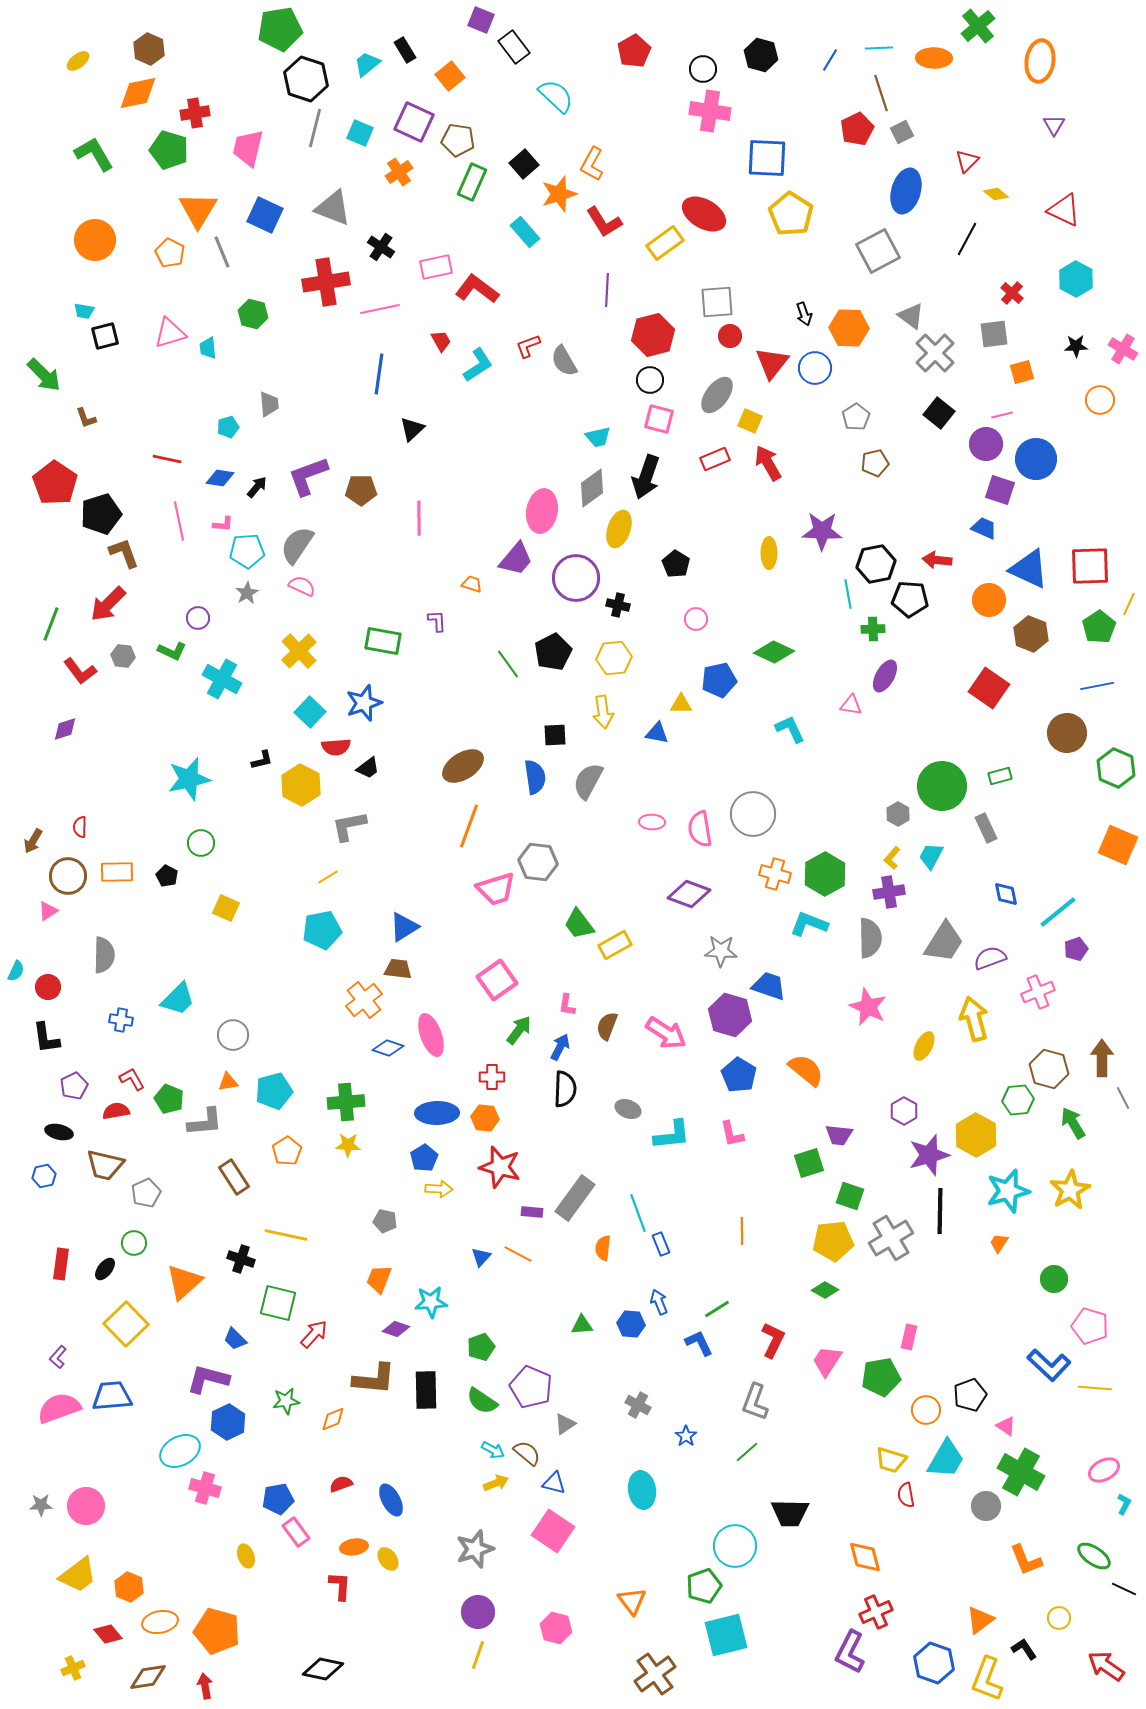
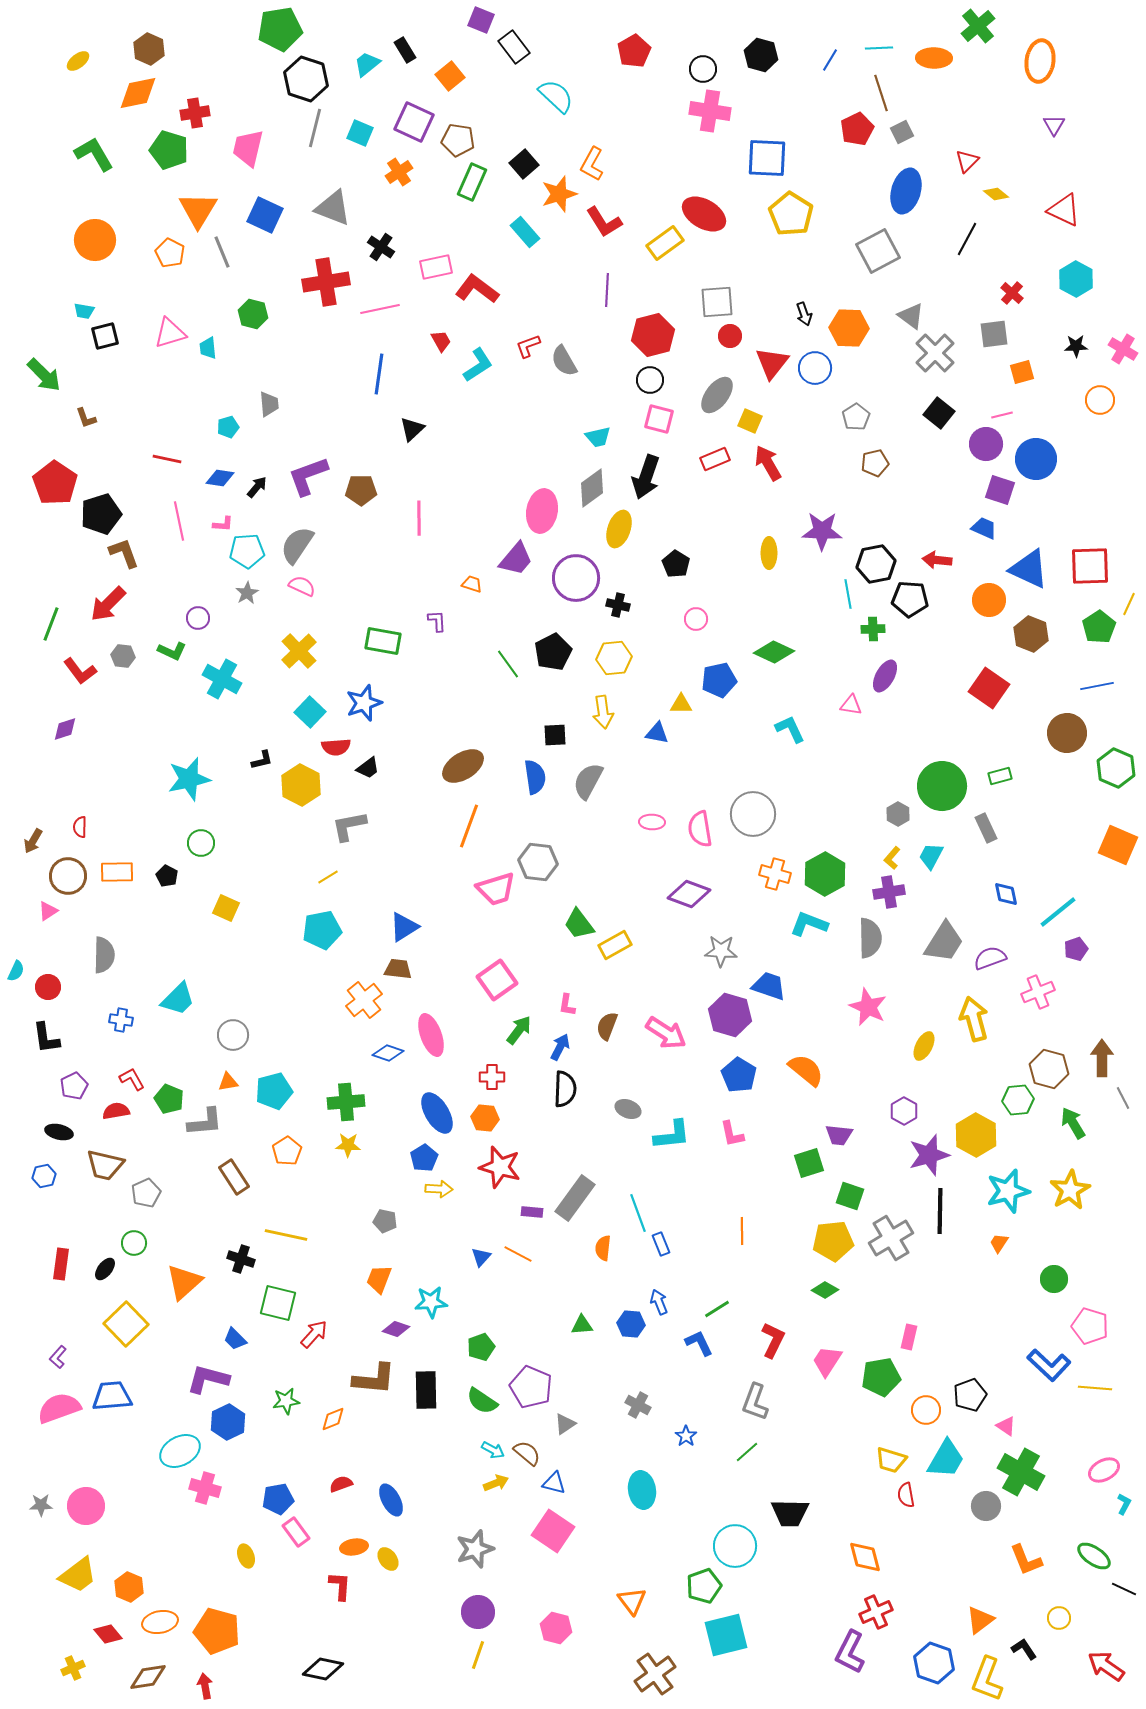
blue diamond at (388, 1048): moved 5 px down
blue ellipse at (437, 1113): rotated 60 degrees clockwise
